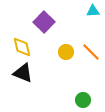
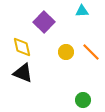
cyan triangle: moved 11 px left
